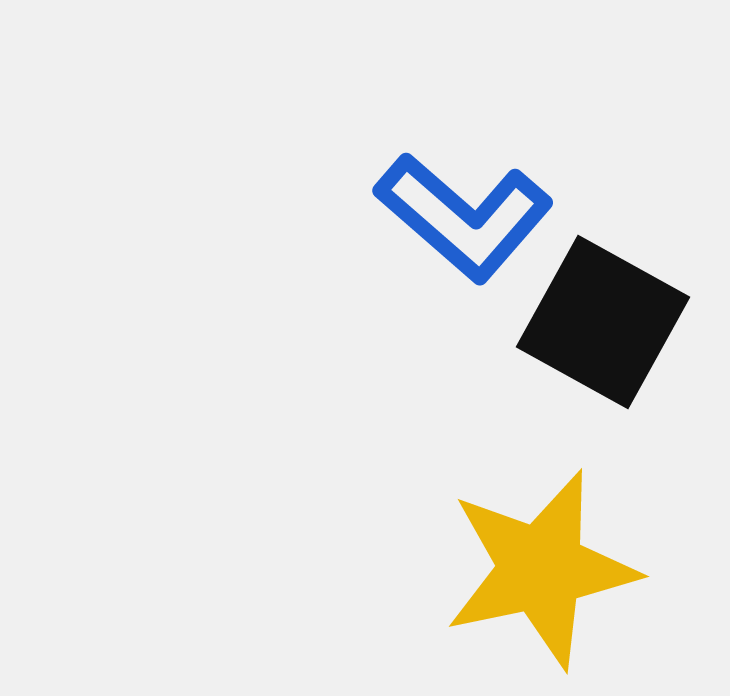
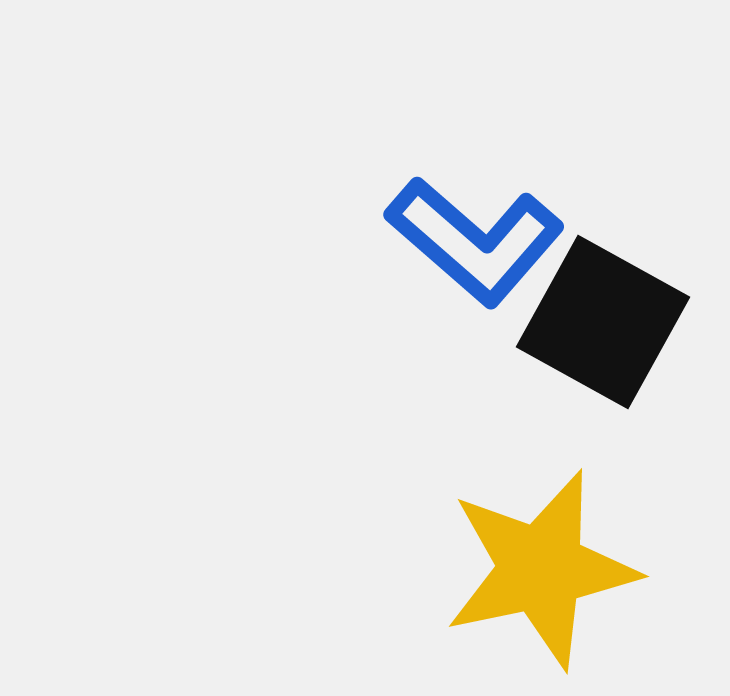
blue L-shape: moved 11 px right, 24 px down
